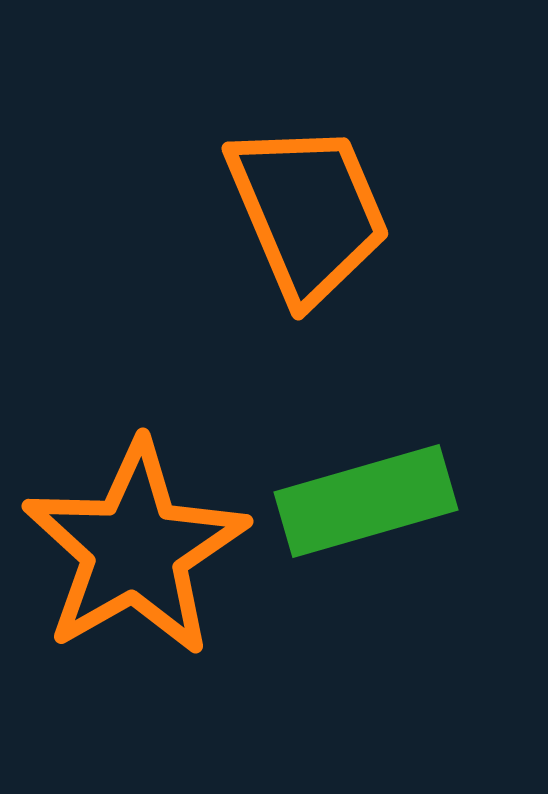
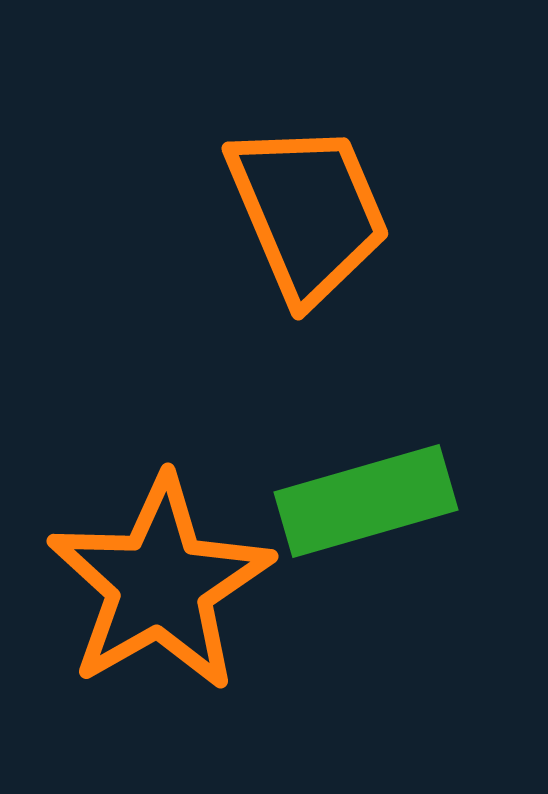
orange star: moved 25 px right, 35 px down
